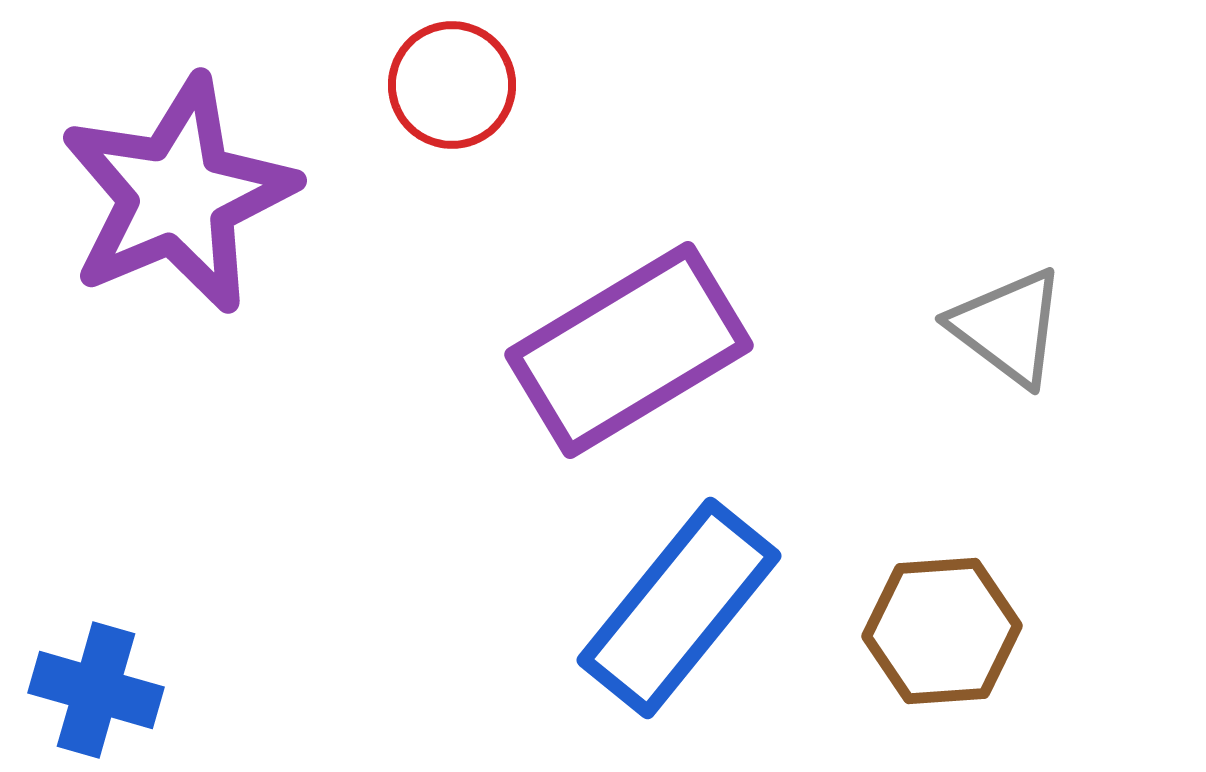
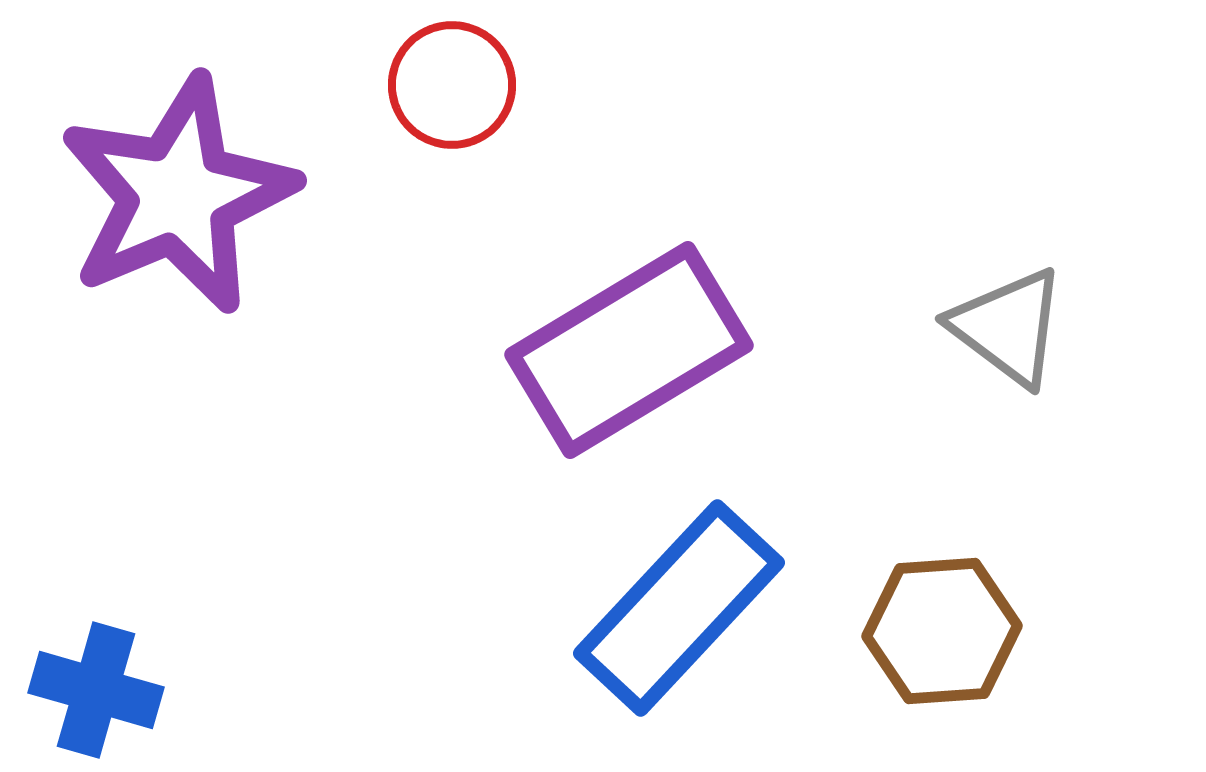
blue rectangle: rotated 4 degrees clockwise
